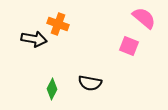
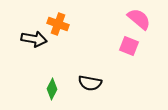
pink semicircle: moved 5 px left, 1 px down
